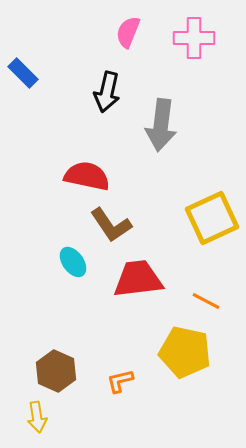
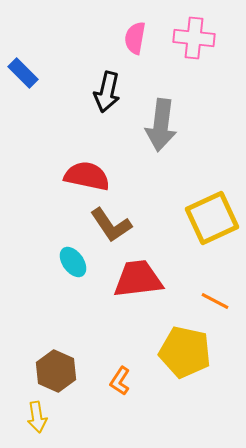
pink semicircle: moved 7 px right, 6 px down; rotated 12 degrees counterclockwise
pink cross: rotated 6 degrees clockwise
orange line: moved 9 px right
orange L-shape: rotated 44 degrees counterclockwise
